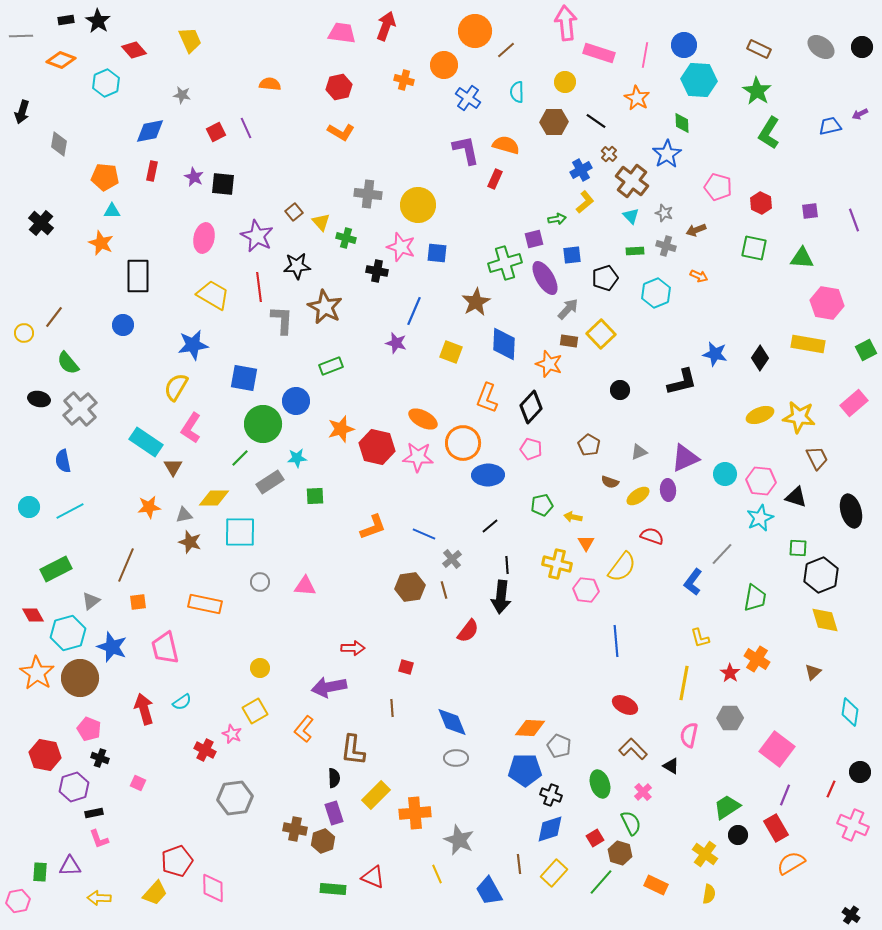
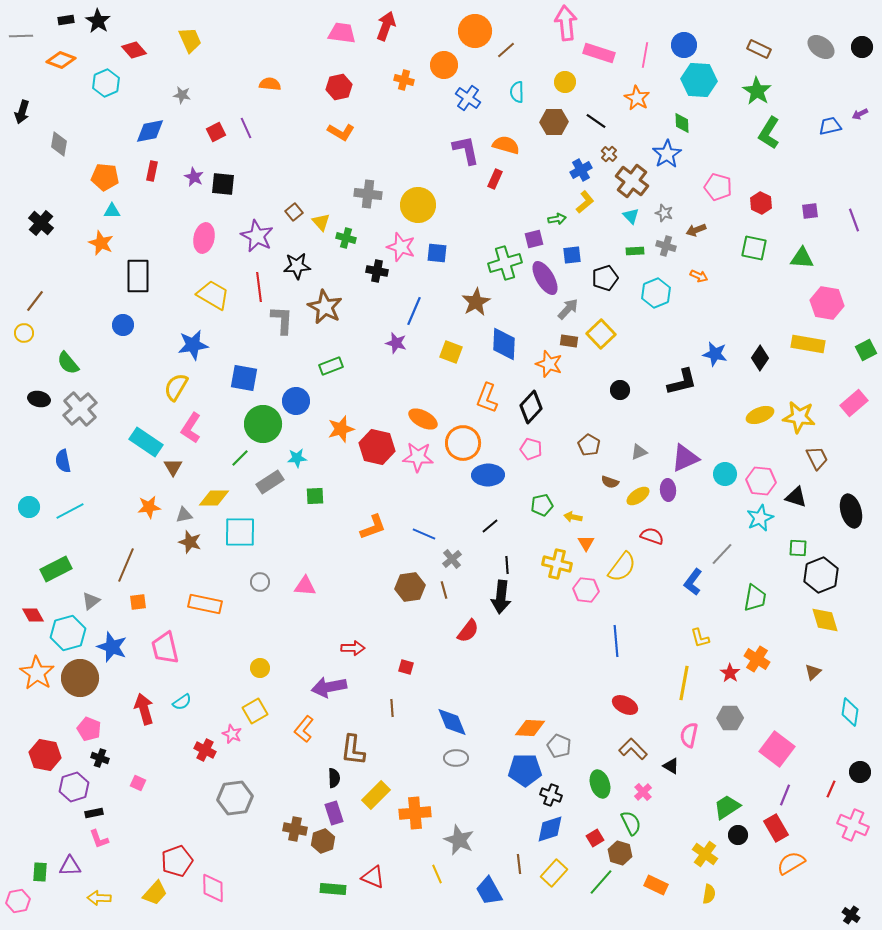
brown line at (54, 317): moved 19 px left, 16 px up
